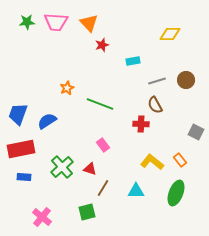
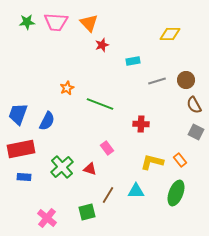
brown semicircle: moved 39 px right
blue semicircle: rotated 150 degrees clockwise
pink rectangle: moved 4 px right, 3 px down
yellow L-shape: rotated 25 degrees counterclockwise
brown line: moved 5 px right, 7 px down
pink cross: moved 5 px right, 1 px down
